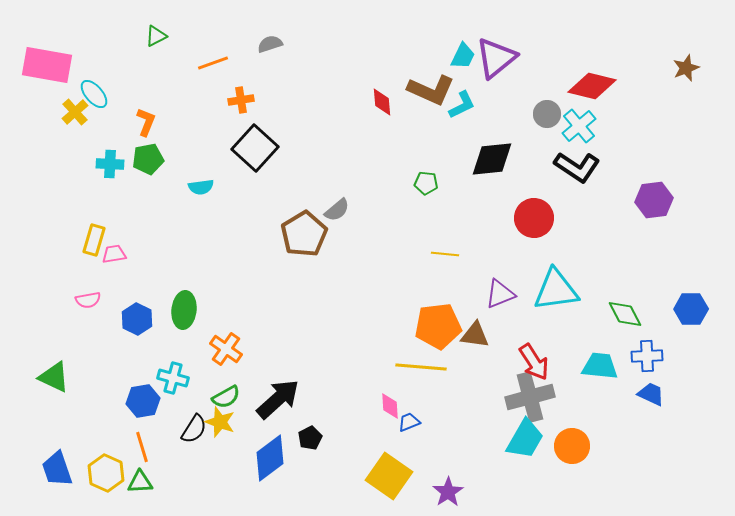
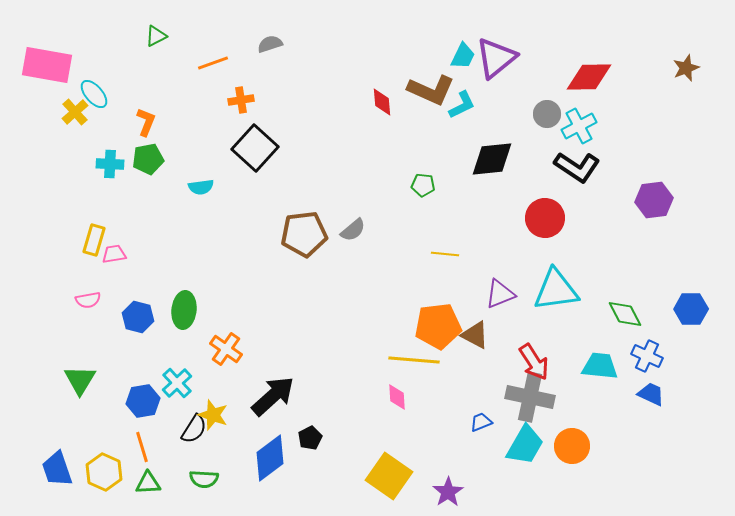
red diamond at (592, 86): moved 3 px left, 9 px up; rotated 15 degrees counterclockwise
cyan cross at (579, 126): rotated 12 degrees clockwise
green pentagon at (426, 183): moved 3 px left, 2 px down
gray semicircle at (337, 210): moved 16 px right, 20 px down
red circle at (534, 218): moved 11 px right
brown pentagon at (304, 234): rotated 24 degrees clockwise
blue hexagon at (137, 319): moved 1 px right, 2 px up; rotated 12 degrees counterclockwise
brown triangle at (475, 335): rotated 20 degrees clockwise
blue cross at (647, 356): rotated 28 degrees clockwise
yellow line at (421, 367): moved 7 px left, 7 px up
green triangle at (54, 377): moved 26 px right, 3 px down; rotated 36 degrees clockwise
cyan cross at (173, 378): moved 4 px right, 5 px down; rotated 32 degrees clockwise
green semicircle at (226, 397): moved 22 px left, 82 px down; rotated 32 degrees clockwise
gray cross at (530, 397): rotated 27 degrees clockwise
black arrow at (278, 399): moved 5 px left, 3 px up
pink diamond at (390, 406): moved 7 px right, 9 px up
yellow star at (220, 422): moved 7 px left, 7 px up
blue trapezoid at (409, 422): moved 72 px right
cyan trapezoid at (525, 439): moved 6 px down
yellow hexagon at (106, 473): moved 2 px left, 1 px up
green triangle at (140, 482): moved 8 px right, 1 px down
